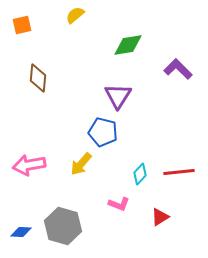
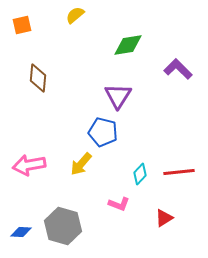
red triangle: moved 4 px right, 1 px down
